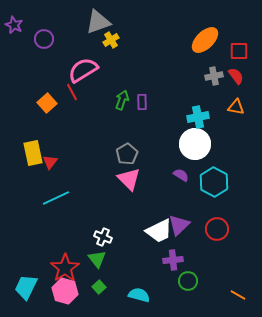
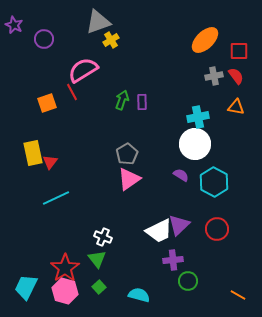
orange square: rotated 24 degrees clockwise
pink triangle: rotated 40 degrees clockwise
